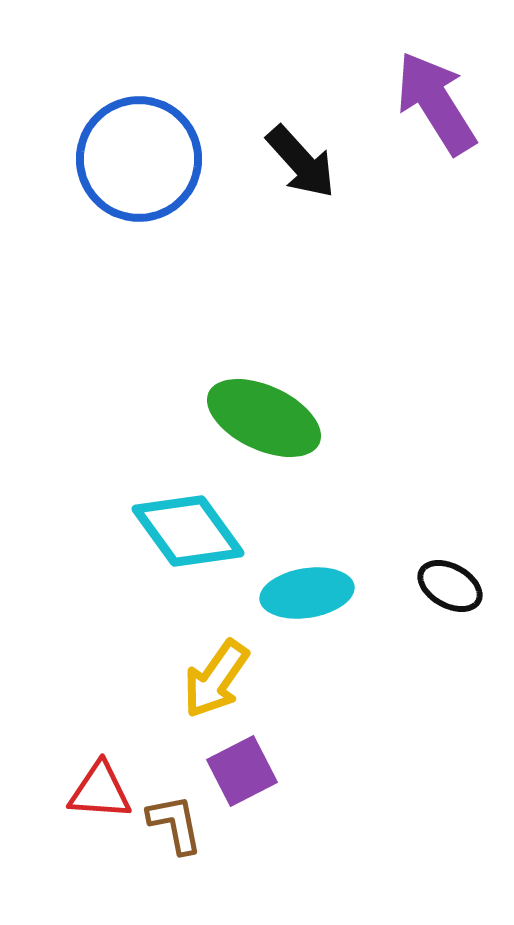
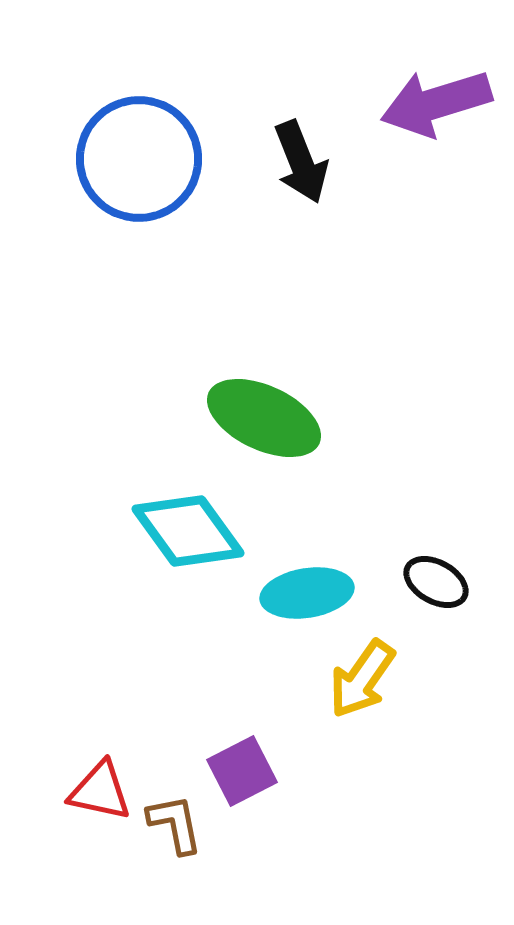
purple arrow: rotated 75 degrees counterclockwise
black arrow: rotated 20 degrees clockwise
black ellipse: moved 14 px left, 4 px up
yellow arrow: moved 146 px right
red triangle: rotated 8 degrees clockwise
